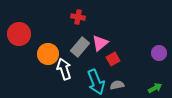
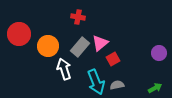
orange circle: moved 8 px up
